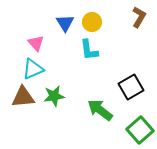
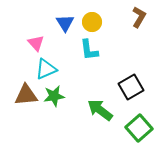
cyan triangle: moved 13 px right
brown triangle: moved 3 px right, 2 px up
green square: moved 1 px left, 2 px up
